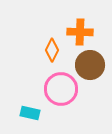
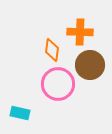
orange diamond: rotated 20 degrees counterclockwise
pink circle: moved 3 px left, 5 px up
cyan rectangle: moved 10 px left
